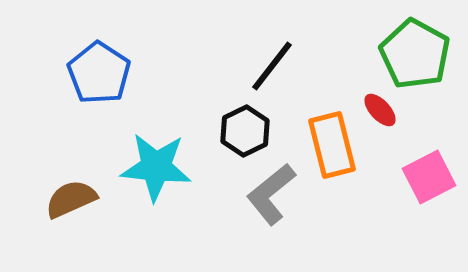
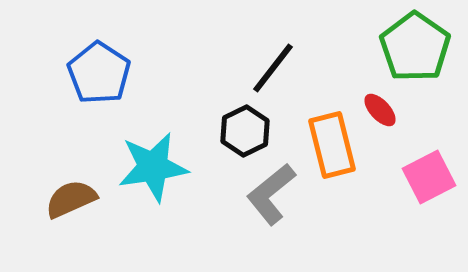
green pentagon: moved 7 px up; rotated 6 degrees clockwise
black line: moved 1 px right, 2 px down
cyan star: moved 3 px left; rotated 14 degrees counterclockwise
